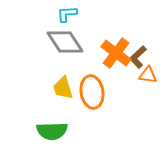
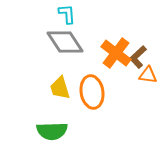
cyan L-shape: rotated 90 degrees clockwise
yellow trapezoid: moved 3 px left
